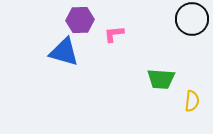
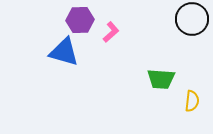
pink L-shape: moved 3 px left, 2 px up; rotated 145 degrees clockwise
